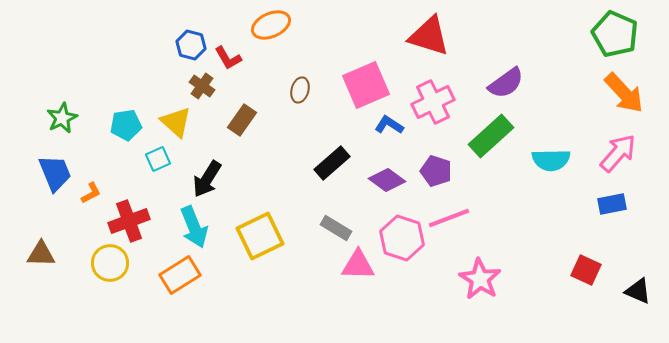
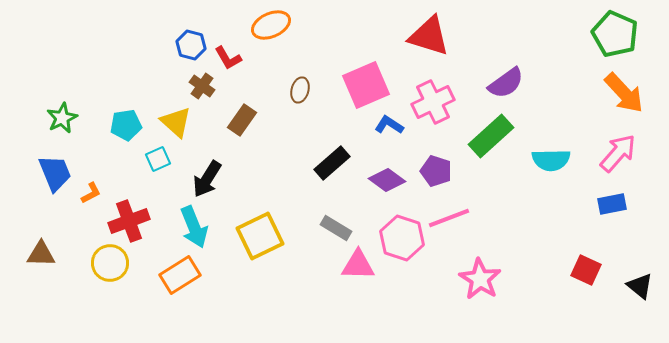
black triangle: moved 2 px right, 5 px up; rotated 16 degrees clockwise
